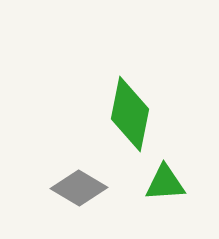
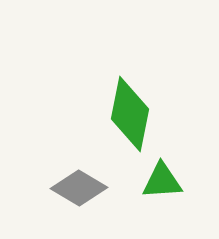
green triangle: moved 3 px left, 2 px up
